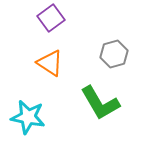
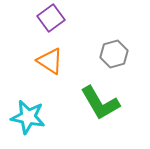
orange triangle: moved 2 px up
